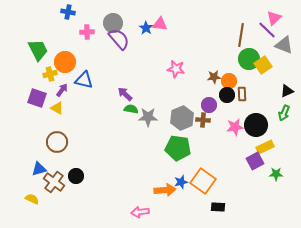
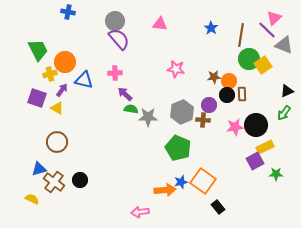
gray circle at (113, 23): moved 2 px right, 2 px up
blue star at (146, 28): moved 65 px right
pink cross at (87, 32): moved 28 px right, 41 px down
green arrow at (284, 113): rotated 14 degrees clockwise
gray hexagon at (182, 118): moved 6 px up
green pentagon at (178, 148): rotated 15 degrees clockwise
black circle at (76, 176): moved 4 px right, 4 px down
black rectangle at (218, 207): rotated 48 degrees clockwise
